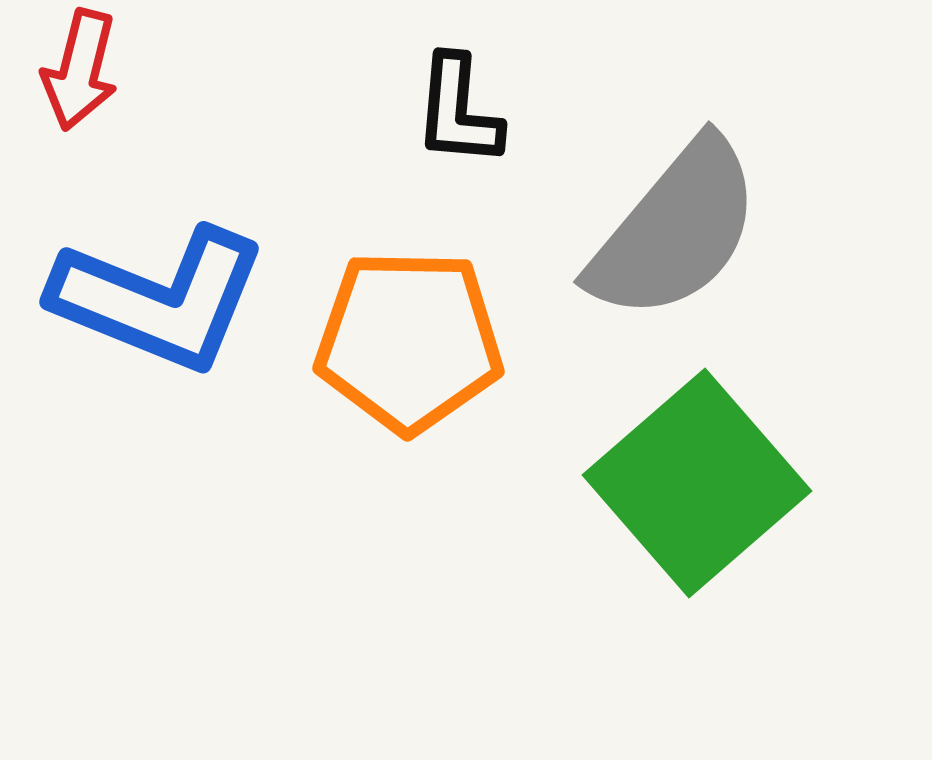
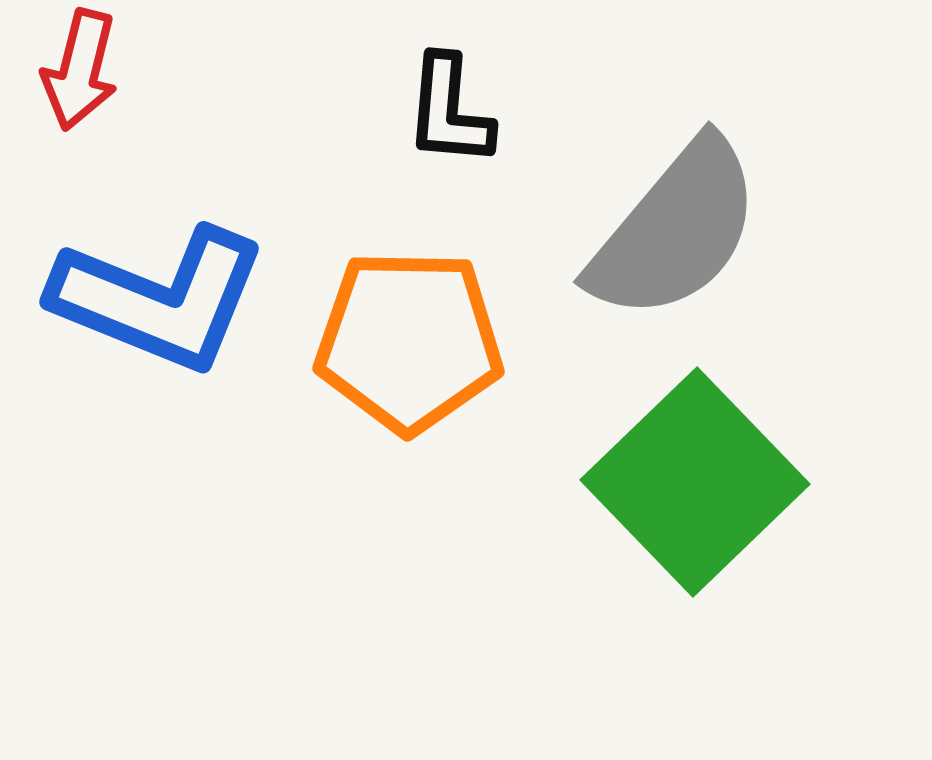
black L-shape: moved 9 px left
green square: moved 2 px left, 1 px up; rotated 3 degrees counterclockwise
